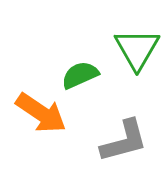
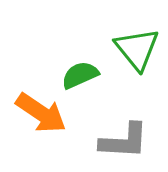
green triangle: rotated 9 degrees counterclockwise
gray L-shape: rotated 18 degrees clockwise
